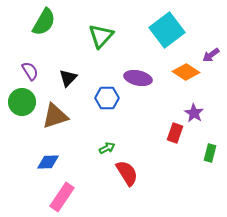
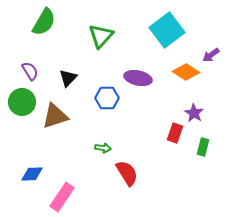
green arrow: moved 4 px left; rotated 35 degrees clockwise
green rectangle: moved 7 px left, 6 px up
blue diamond: moved 16 px left, 12 px down
